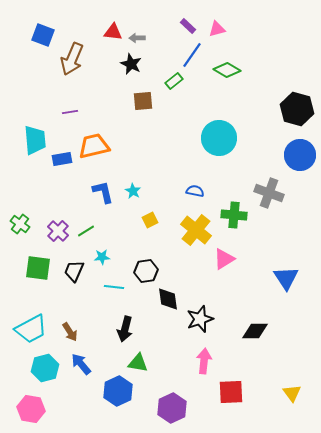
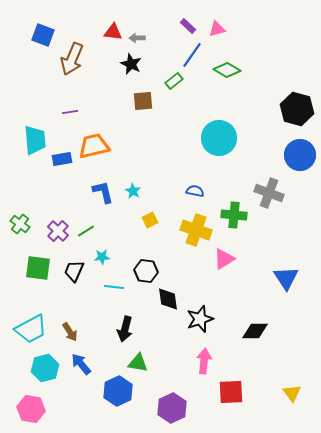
yellow cross at (196, 230): rotated 20 degrees counterclockwise
black hexagon at (146, 271): rotated 15 degrees clockwise
